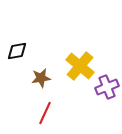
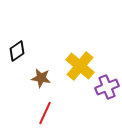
black diamond: rotated 25 degrees counterclockwise
brown star: rotated 18 degrees clockwise
